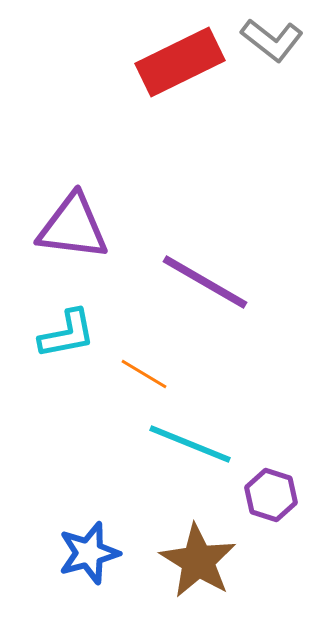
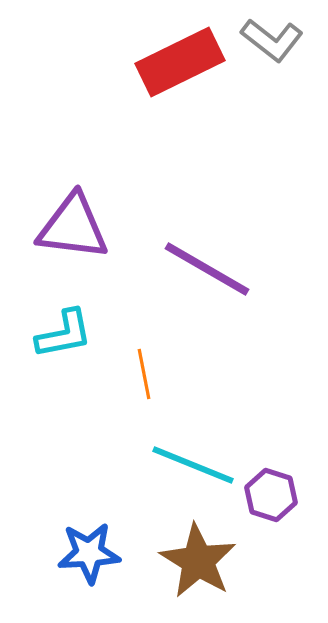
purple line: moved 2 px right, 13 px up
cyan L-shape: moved 3 px left
orange line: rotated 48 degrees clockwise
cyan line: moved 3 px right, 21 px down
blue star: rotated 12 degrees clockwise
